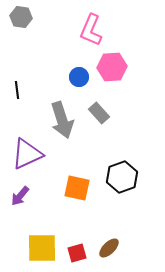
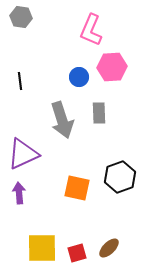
black line: moved 3 px right, 9 px up
gray rectangle: rotated 40 degrees clockwise
purple triangle: moved 4 px left
black hexagon: moved 2 px left
purple arrow: moved 1 px left, 3 px up; rotated 135 degrees clockwise
